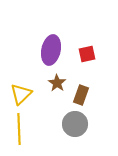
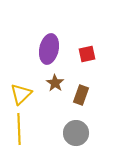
purple ellipse: moved 2 px left, 1 px up
brown star: moved 2 px left
gray circle: moved 1 px right, 9 px down
